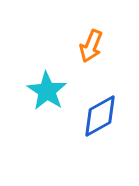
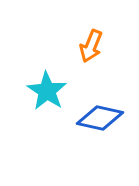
blue diamond: moved 2 px down; rotated 42 degrees clockwise
